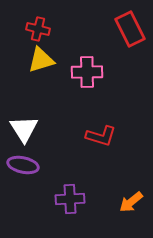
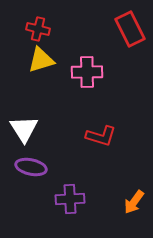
purple ellipse: moved 8 px right, 2 px down
orange arrow: moved 3 px right; rotated 15 degrees counterclockwise
